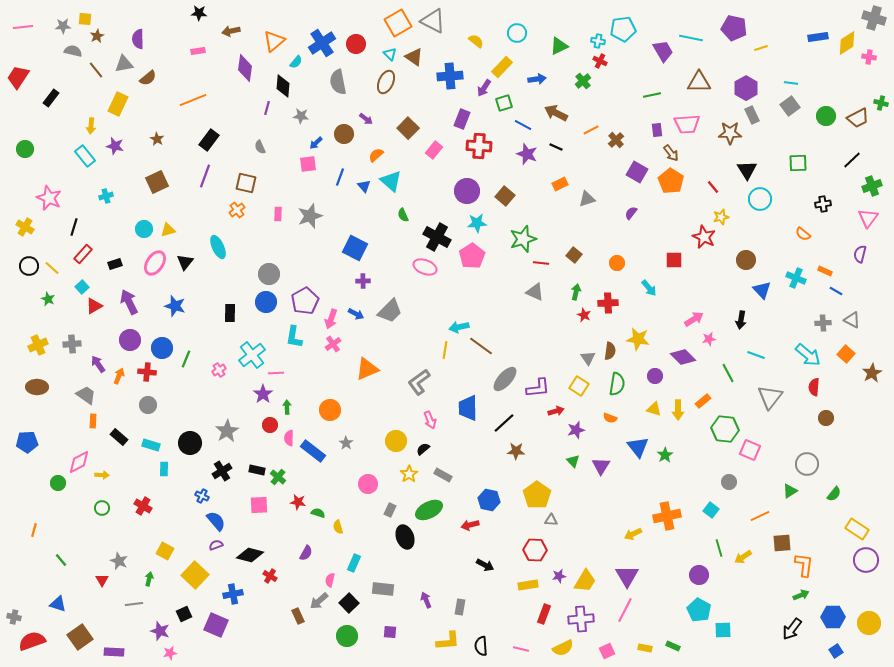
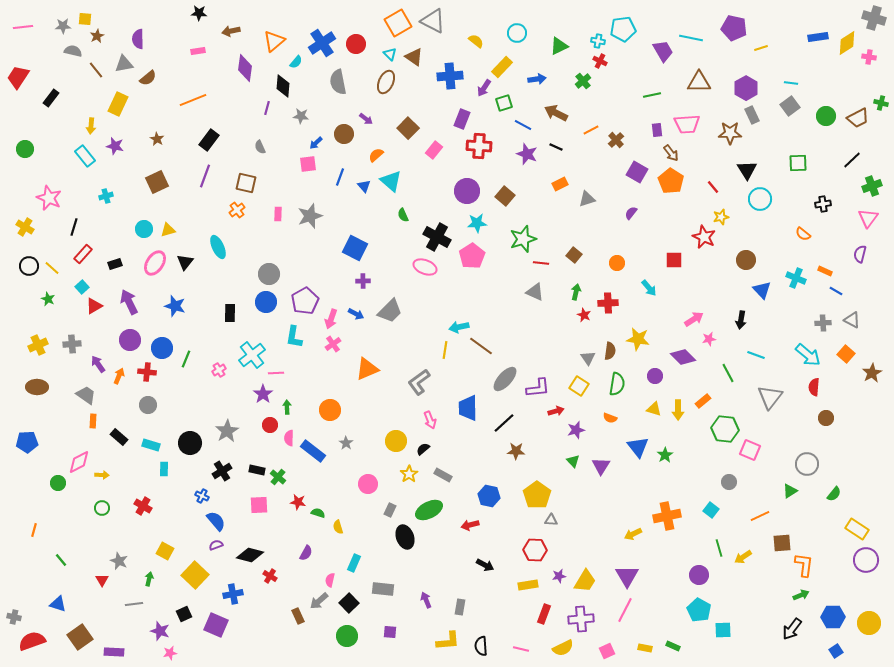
blue hexagon at (489, 500): moved 4 px up
